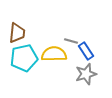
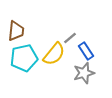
brown trapezoid: moved 1 px left, 2 px up
gray line: moved 1 px left, 3 px up; rotated 56 degrees counterclockwise
yellow semicircle: rotated 130 degrees clockwise
gray star: moved 2 px left, 1 px up
